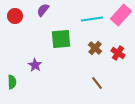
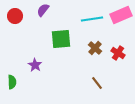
pink rectangle: rotated 25 degrees clockwise
